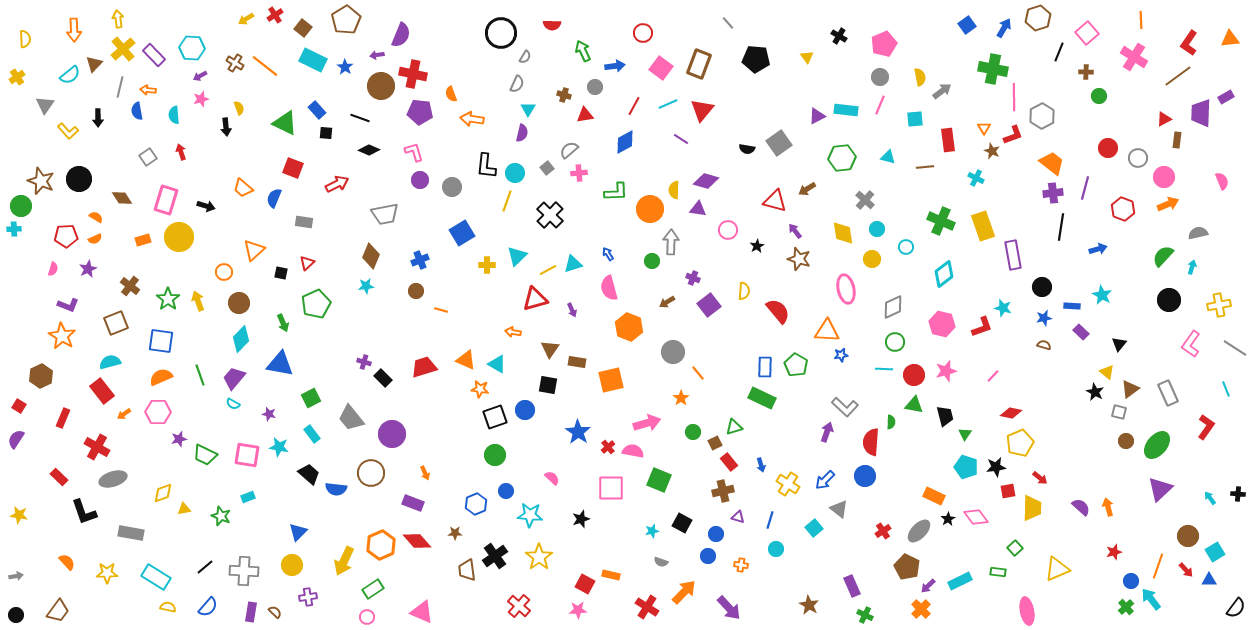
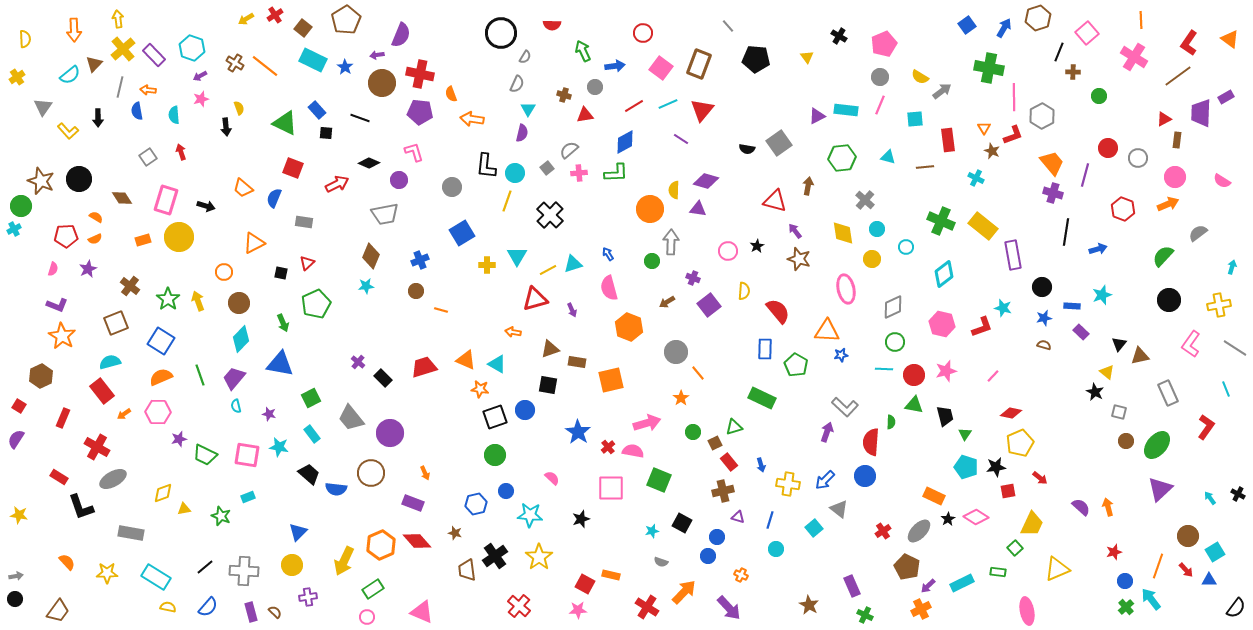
gray line at (728, 23): moved 3 px down
orange triangle at (1230, 39): rotated 42 degrees clockwise
cyan hexagon at (192, 48): rotated 15 degrees clockwise
green cross at (993, 69): moved 4 px left, 1 px up
brown cross at (1086, 72): moved 13 px left
red cross at (413, 74): moved 7 px right
yellow semicircle at (920, 77): rotated 132 degrees clockwise
brown circle at (381, 86): moved 1 px right, 3 px up
gray triangle at (45, 105): moved 2 px left, 2 px down
red line at (634, 106): rotated 30 degrees clockwise
black diamond at (369, 150): moved 13 px down
orange trapezoid at (1052, 163): rotated 12 degrees clockwise
pink circle at (1164, 177): moved 11 px right
purple circle at (420, 180): moved 21 px left
pink semicircle at (1222, 181): rotated 144 degrees clockwise
purple line at (1085, 188): moved 13 px up
brown arrow at (807, 189): moved 1 px right, 3 px up; rotated 132 degrees clockwise
green L-shape at (616, 192): moved 19 px up
purple cross at (1053, 193): rotated 24 degrees clockwise
yellow rectangle at (983, 226): rotated 32 degrees counterclockwise
black line at (1061, 227): moved 5 px right, 5 px down
cyan cross at (14, 229): rotated 24 degrees counterclockwise
pink circle at (728, 230): moved 21 px down
gray semicircle at (1198, 233): rotated 24 degrees counterclockwise
orange triangle at (254, 250): moved 7 px up; rotated 15 degrees clockwise
cyan triangle at (517, 256): rotated 15 degrees counterclockwise
cyan arrow at (1192, 267): moved 40 px right
cyan star at (1102, 295): rotated 24 degrees clockwise
purple L-shape at (68, 305): moved 11 px left
blue square at (161, 341): rotated 24 degrees clockwise
brown triangle at (550, 349): rotated 36 degrees clockwise
gray circle at (673, 352): moved 3 px right
purple cross at (364, 362): moved 6 px left; rotated 24 degrees clockwise
blue rectangle at (765, 367): moved 18 px up
brown triangle at (1130, 389): moved 10 px right, 33 px up; rotated 24 degrees clockwise
cyan semicircle at (233, 404): moved 3 px right, 2 px down; rotated 48 degrees clockwise
purple circle at (392, 434): moved 2 px left, 1 px up
red rectangle at (59, 477): rotated 12 degrees counterclockwise
gray ellipse at (113, 479): rotated 12 degrees counterclockwise
yellow cross at (788, 484): rotated 25 degrees counterclockwise
black cross at (1238, 494): rotated 24 degrees clockwise
blue hexagon at (476, 504): rotated 10 degrees clockwise
yellow trapezoid at (1032, 508): moved 16 px down; rotated 24 degrees clockwise
black L-shape at (84, 512): moved 3 px left, 5 px up
pink diamond at (976, 517): rotated 20 degrees counterclockwise
brown star at (455, 533): rotated 16 degrees clockwise
blue circle at (716, 534): moved 1 px right, 3 px down
orange cross at (741, 565): moved 10 px down; rotated 16 degrees clockwise
cyan rectangle at (960, 581): moved 2 px right, 2 px down
blue circle at (1131, 581): moved 6 px left
orange cross at (921, 609): rotated 18 degrees clockwise
purple rectangle at (251, 612): rotated 24 degrees counterclockwise
black circle at (16, 615): moved 1 px left, 16 px up
